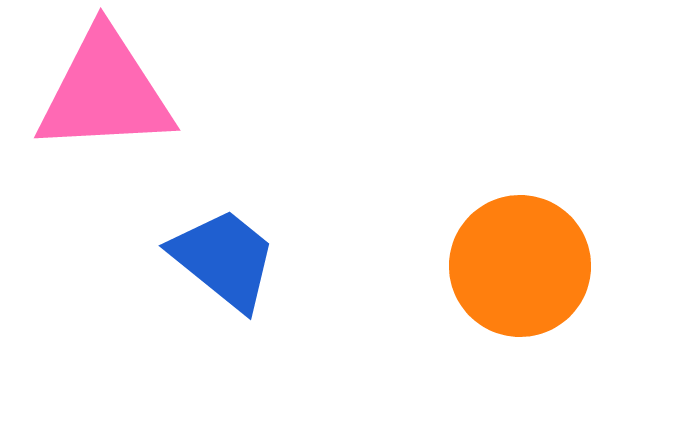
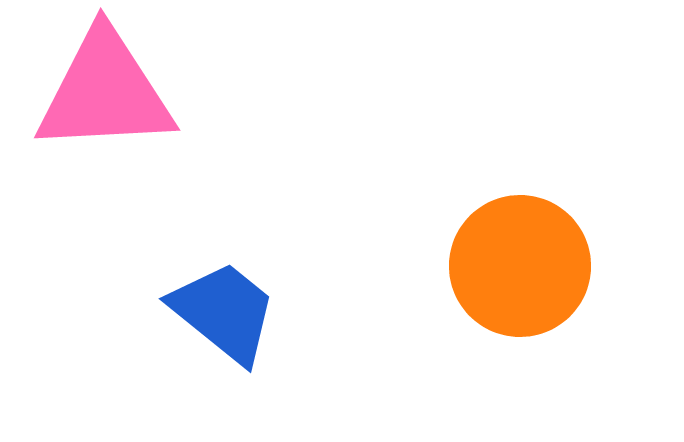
blue trapezoid: moved 53 px down
